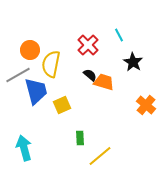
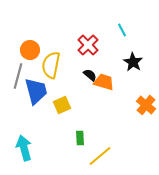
cyan line: moved 3 px right, 5 px up
yellow semicircle: moved 1 px down
gray line: moved 1 px down; rotated 45 degrees counterclockwise
